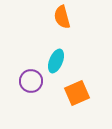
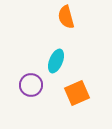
orange semicircle: moved 4 px right
purple circle: moved 4 px down
